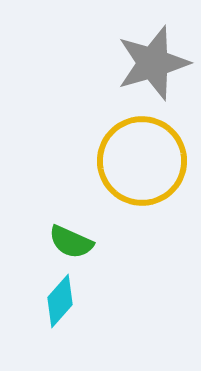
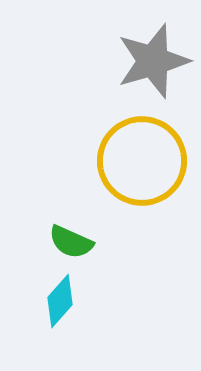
gray star: moved 2 px up
